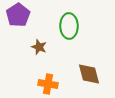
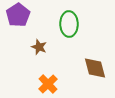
green ellipse: moved 2 px up
brown diamond: moved 6 px right, 6 px up
orange cross: rotated 36 degrees clockwise
